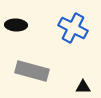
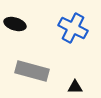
black ellipse: moved 1 px left, 1 px up; rotated 15 degrees clockwise
black triangle: moved 8 px left
